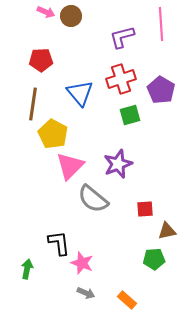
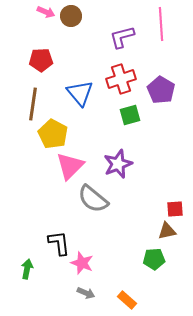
red square: moved 30 px right
